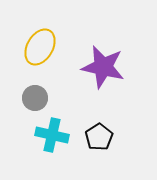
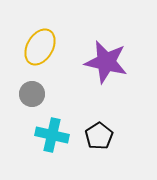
purple star: moved 3 px right, 5 px up
gray circle: moved 3 px left, 4 px up
black pentagon: moved 1 px up
